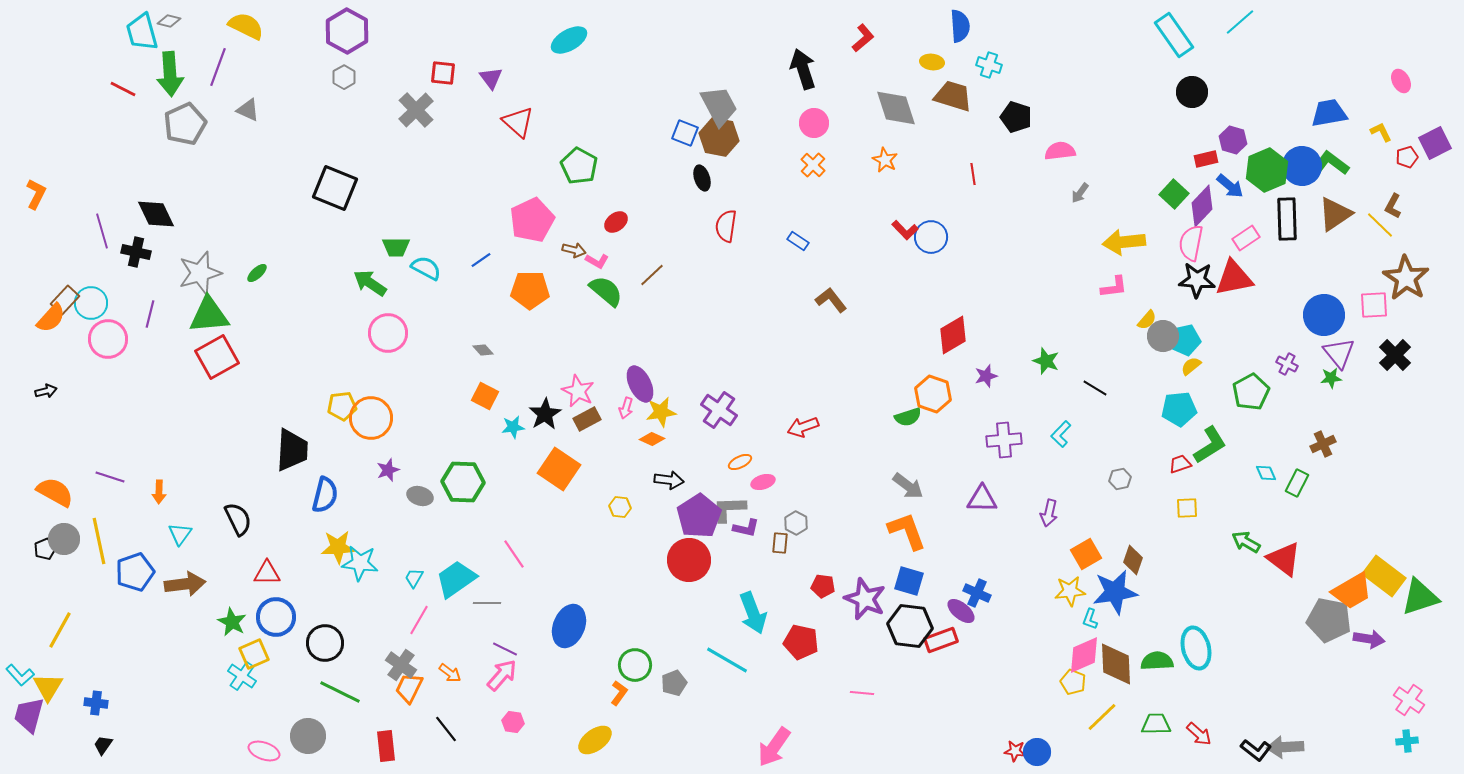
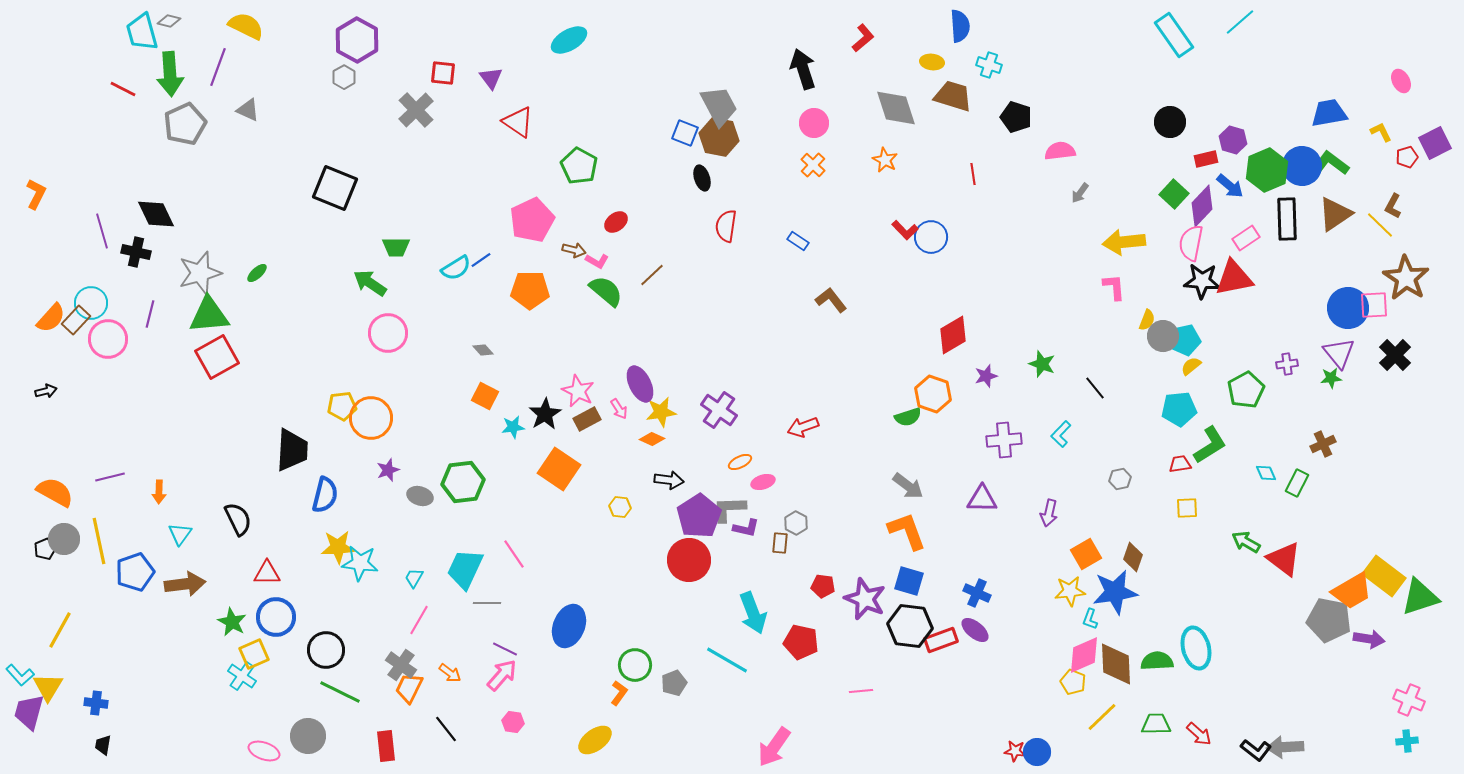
purple hexagon at (347, 31): moved 10 px right, 9 px down
black circle at (1192, 92): moved 22 px left, 30 px down
red triangle at (518, 122): rotated 8 degrees counterclockwise
cyan semicircle at (426, 268): moved 30 px right; rotated 120 degrees clockwise
black star at (1197, 280): moved 5 px right, 1 px down
pink L-shape at (1114, 287): rotated 88 degrees counterclockwise
brown rectangle at (65, 300): moved 11 px right, 20 px down
blue circle at (1324, 315): moved 24 px right, 7 px up
yellow semicircle at (1147, 320): rotated 20 degrees counterclockwise
green star at (1046, 361): moved 4 px left, 3 px down
purple cross at (1287, 364): rotated 35 degrees counterclockwise
black line at (1095, 388): rotated 20 degrees clockwise
green pentagon at (1251, 392): moved 5 px left, 2 px up
pink arrow at (626, 408): moved 7 px left, 1 px down; rotated 50 degrees counterclockwise
red trapezoid at (1180, 464): rotated 10 degrees clockwise
purple line at (110, 477): rotated 32 degrees counterclockwise
green hexagon at (463, 482): rotated 9 degrees counterclockwise
brown diamond at (1133, 560): moved 3 px up
cyan trapezoid at (456, 579): moved 9 px right, 10 px up; rotated 30 degrees counterclockwise
purple ellipse at (961, 611): moved 14 px right, 19 px down
black circle at (325, 643): moved 1 px right, 7 px down
pink line at (862, 693): moved 1 px left, 2 px up; rotated 10 degrees counterclockwise
pink cross at (1409, 700): rotated 12 degrees counterclockwise
purple trapezoid at (29, 715): moved 3 px up
black trapezoid at (103, 745): rotated 25 degrees counterclockwise
